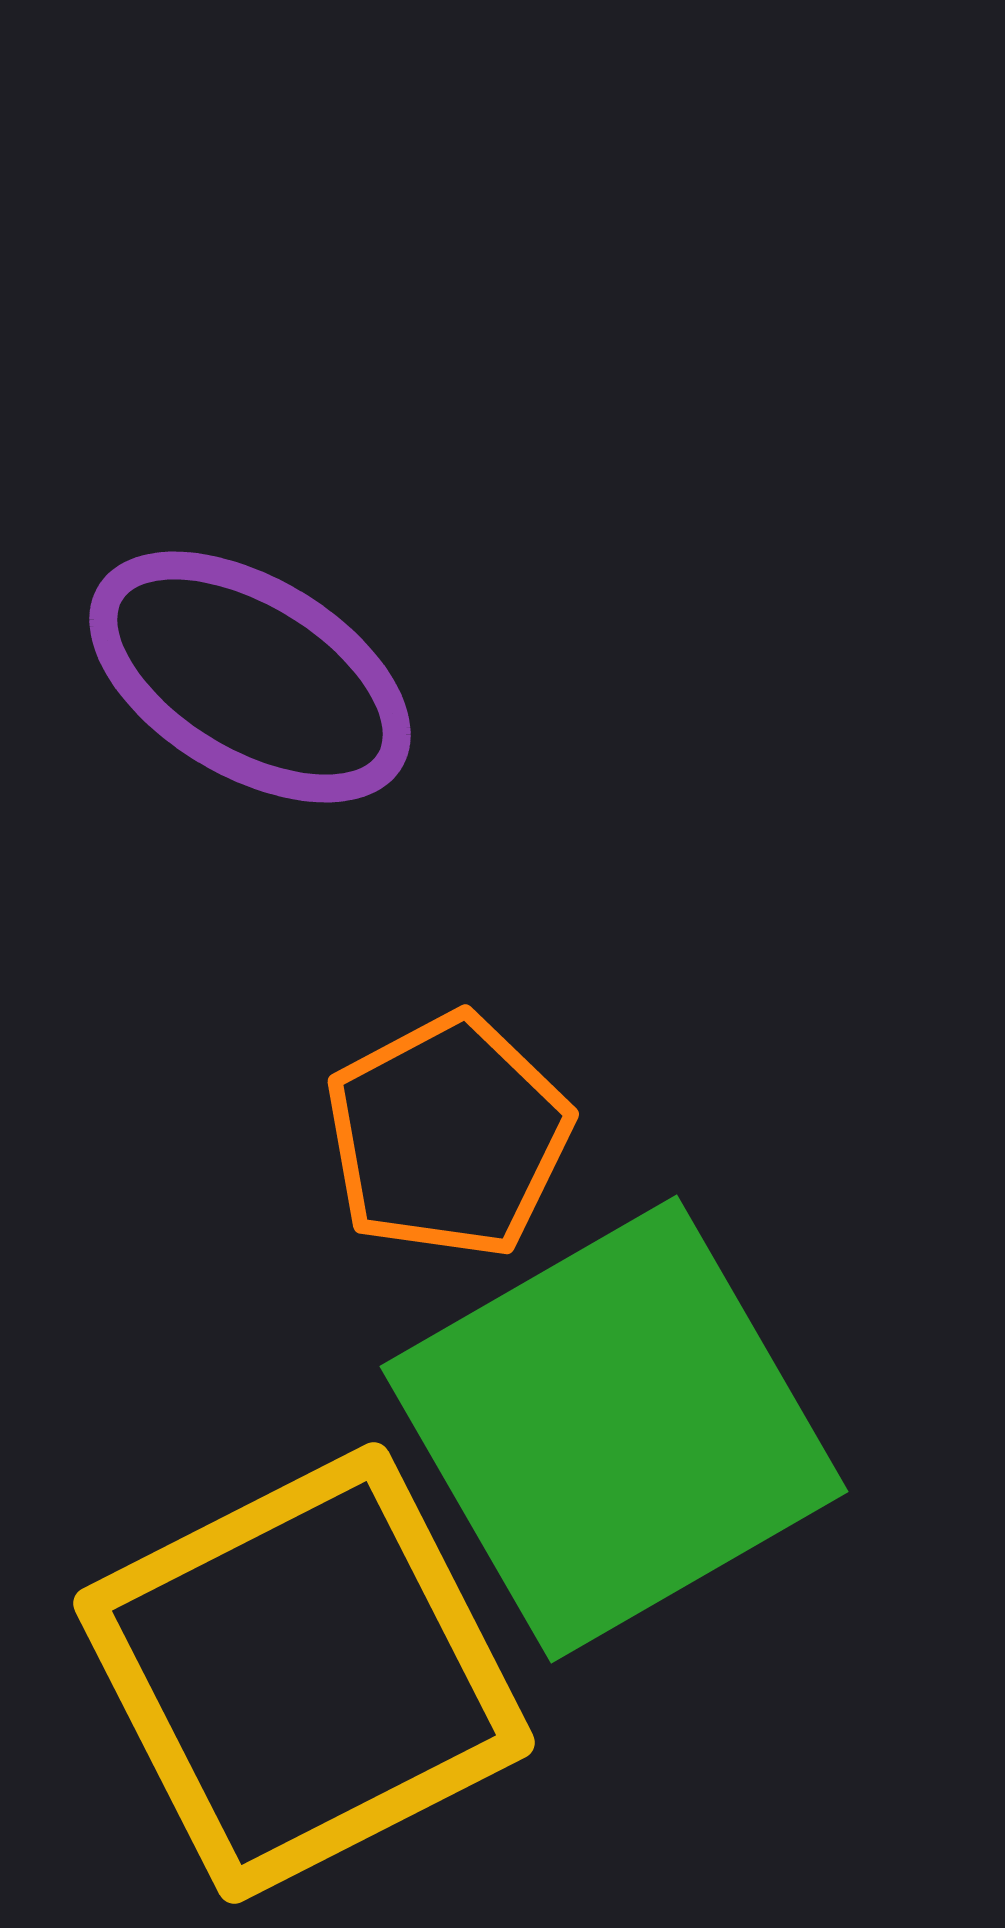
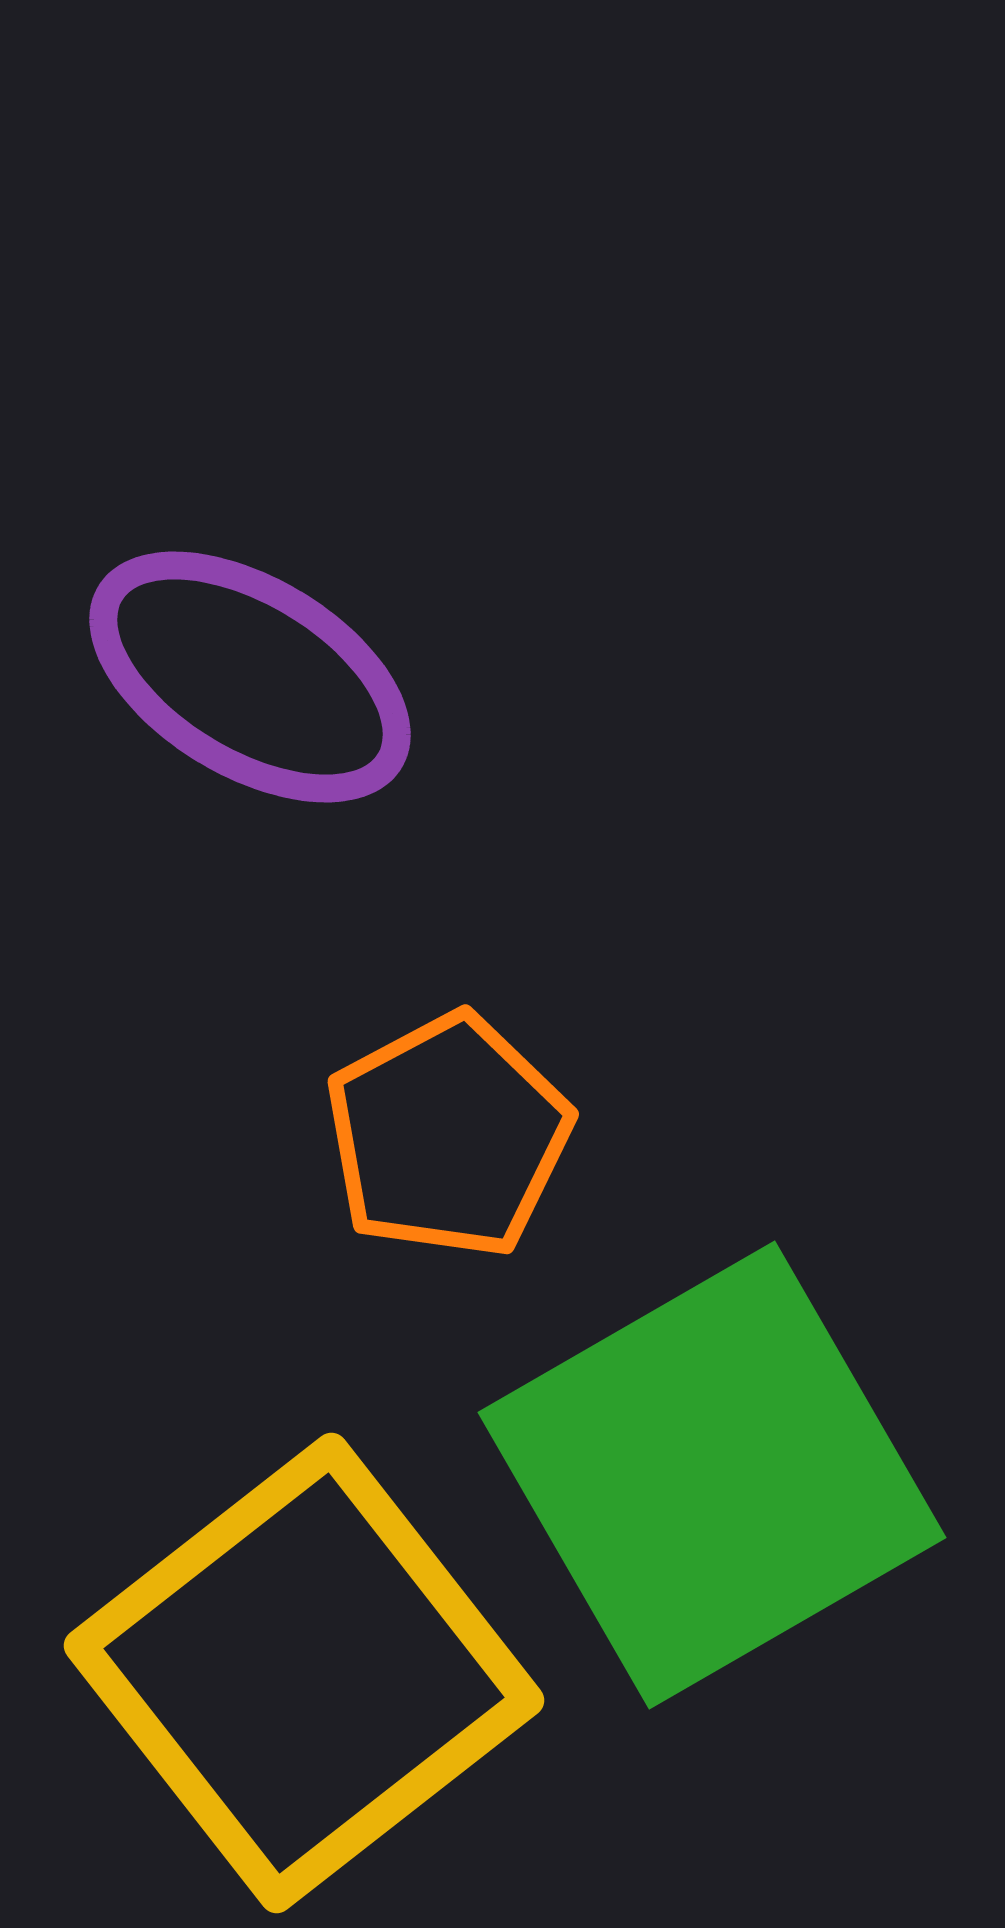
green square: moved 98 px right, 46 px down
yellow square: rotated 11 degrees counterclockwise
